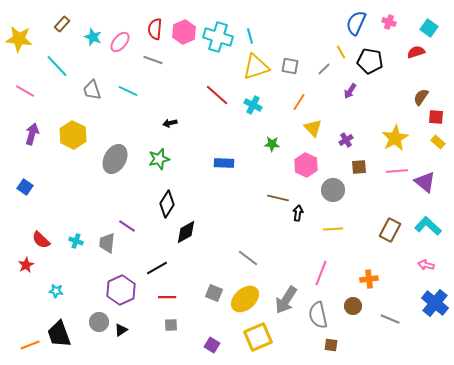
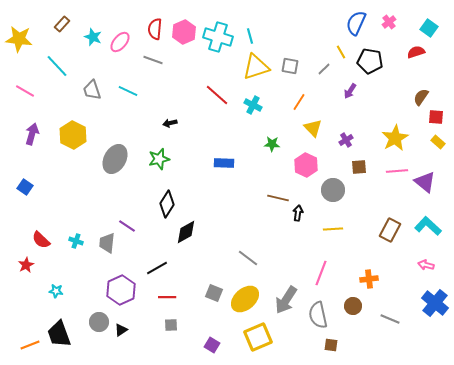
pink cross at (389, 22): rotated 32 degrees clockwise
